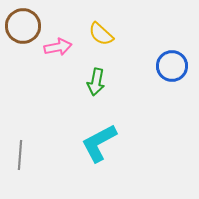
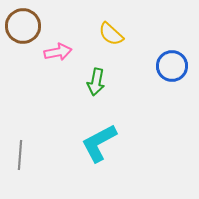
yellow semicircle: moved 10 px right
pink arrow: moved 5 px down
